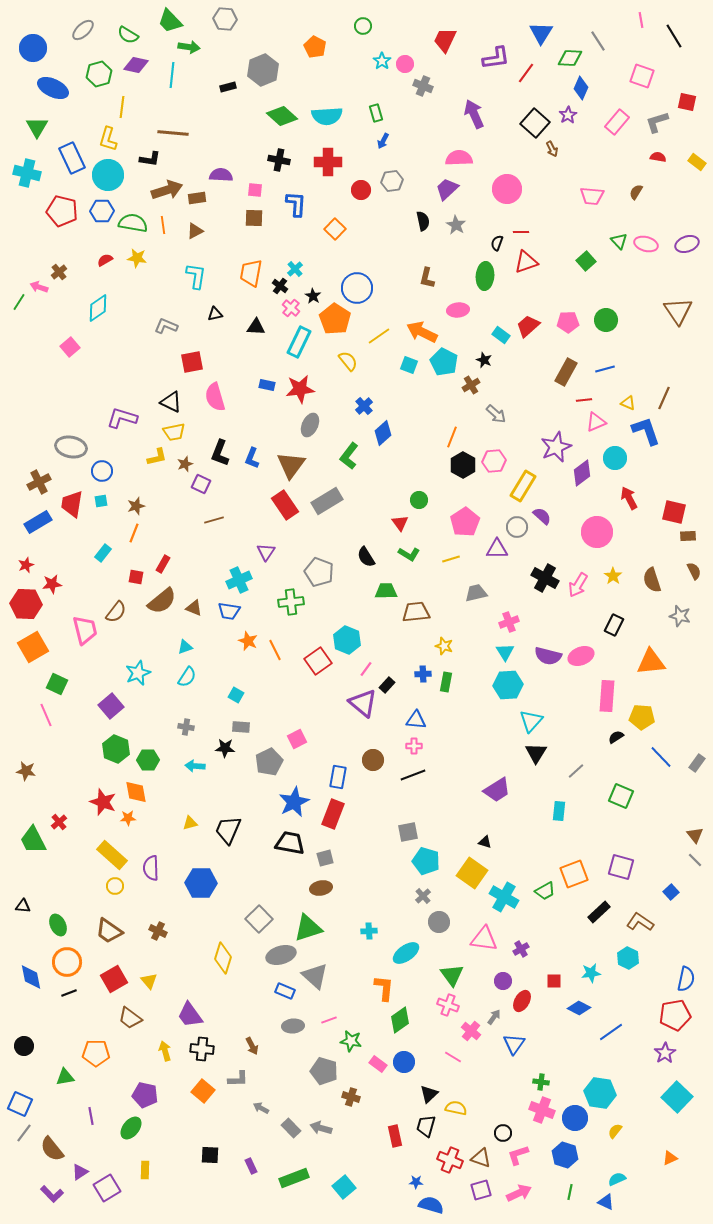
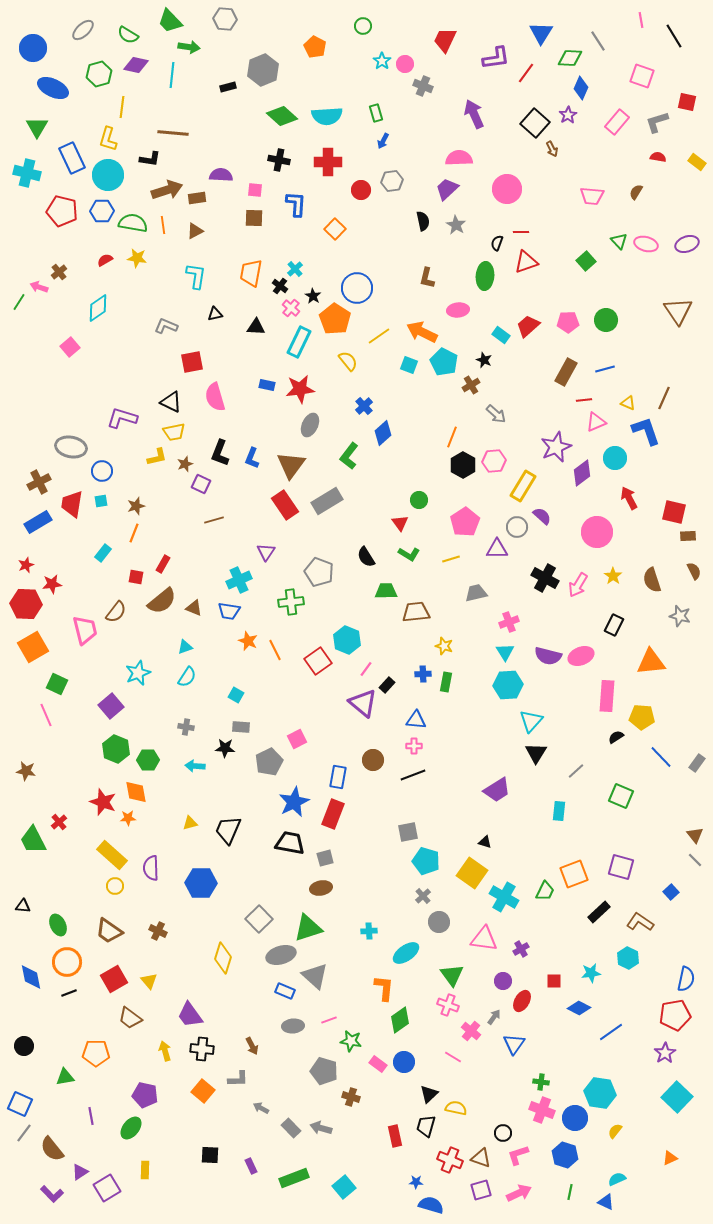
green trapezoid at (545, 891): rotated 35 degrees counterclockwise
